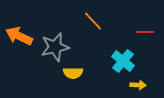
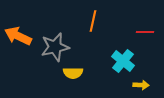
orange line: rotated 55 degrees clockwise
orange arrow: moved 1 px left
yellow arrow: moved 3 px right
